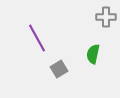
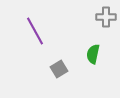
purple line: moved 2 px left, 7 px up
